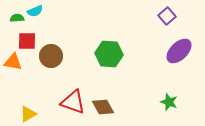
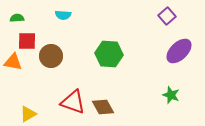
cyan semicircle: moved 28 px right, 4 px down; rotated 28 degrees clockwise
green star: moved 2 px right, 7 px up
